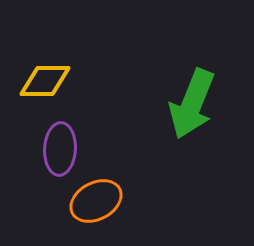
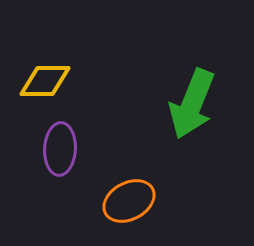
orange ellipse: moved 33 px right
